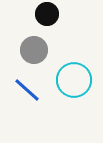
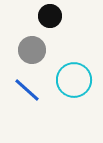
black circle: moved 3 px right, 2 px down
gray circle: moved 2 px left
